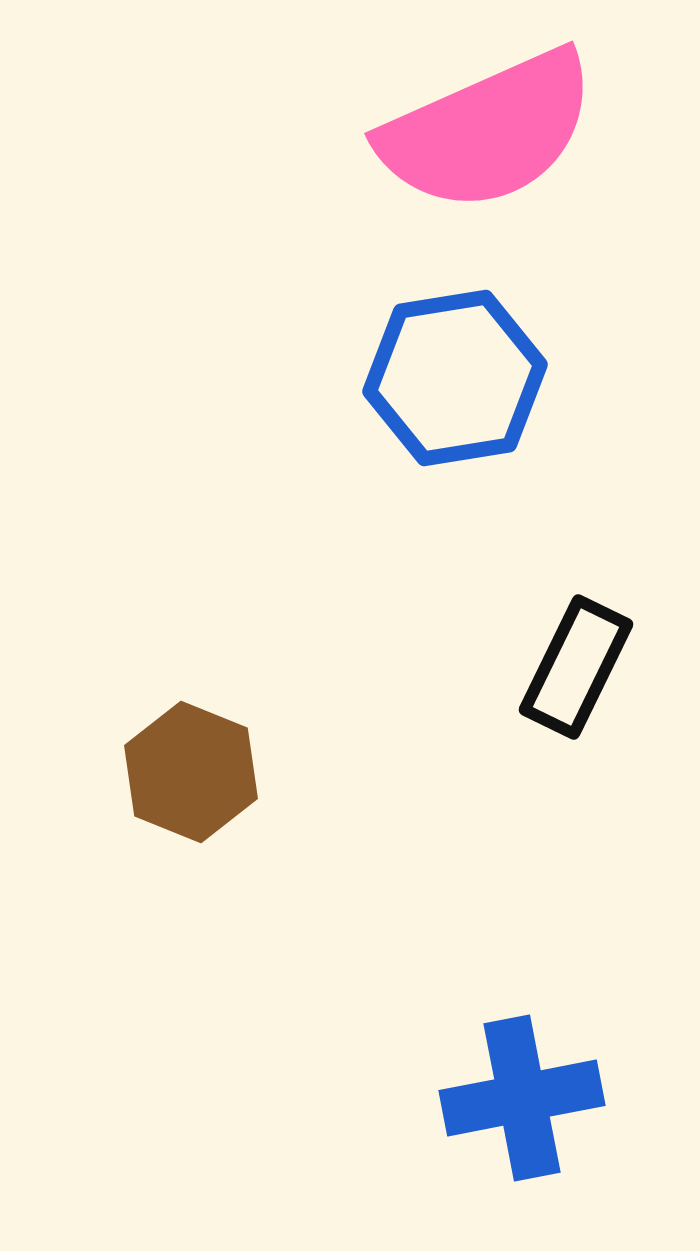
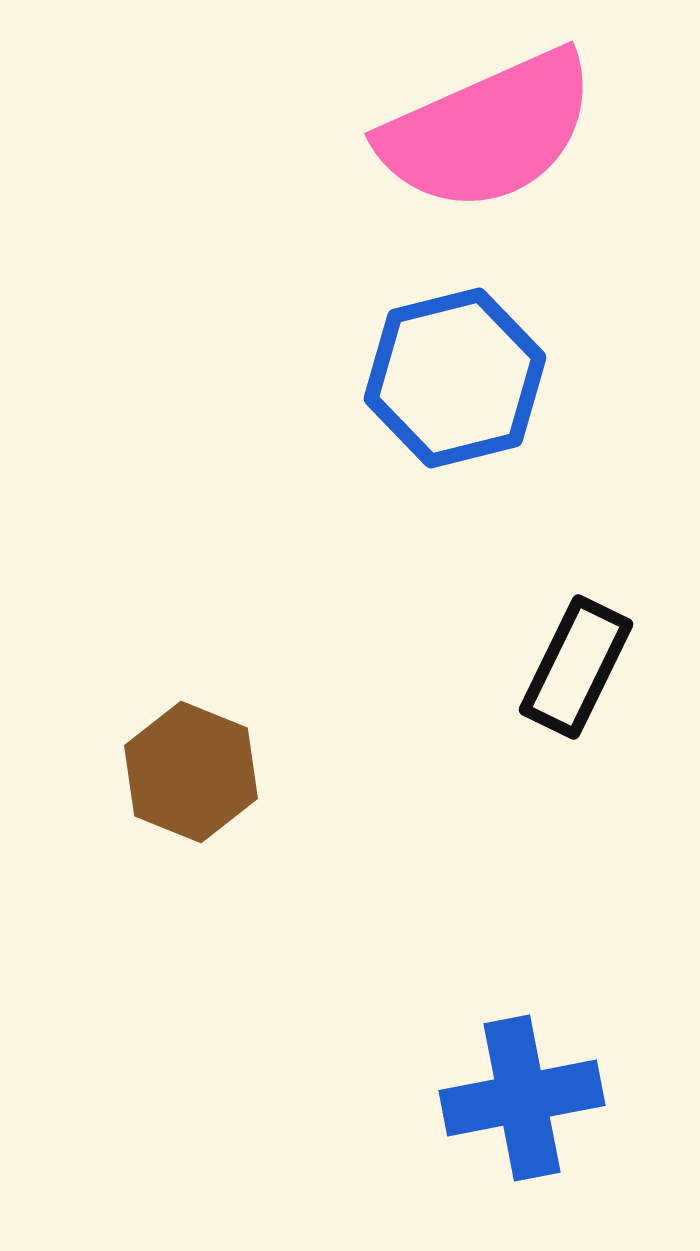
blue hexagon: rotated 5 degrees counterclockwise
